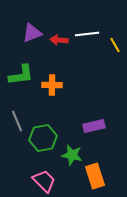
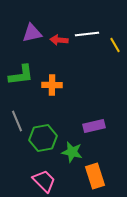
purple triangle: rotated 10 degrees clockwise
green star: moved 3 px up
